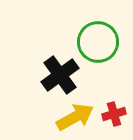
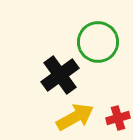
red cross: moved 4 px right, 4 px down
